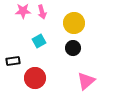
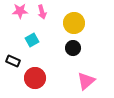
pink star: moved 3 px left
cyan square: moved 7 px left, 1 px up
black rectangle: rotated 32 degrees clockwise
